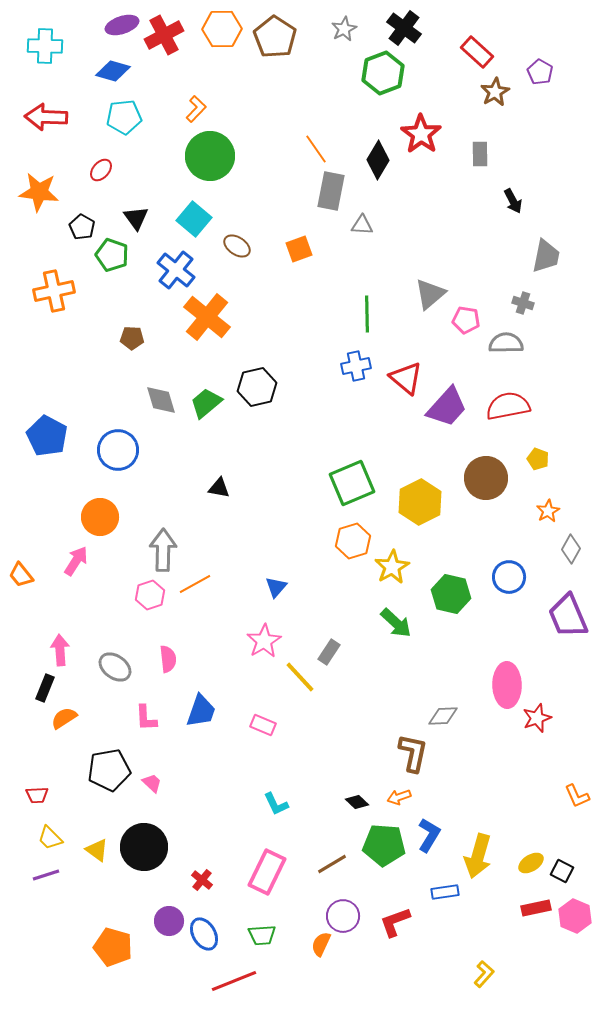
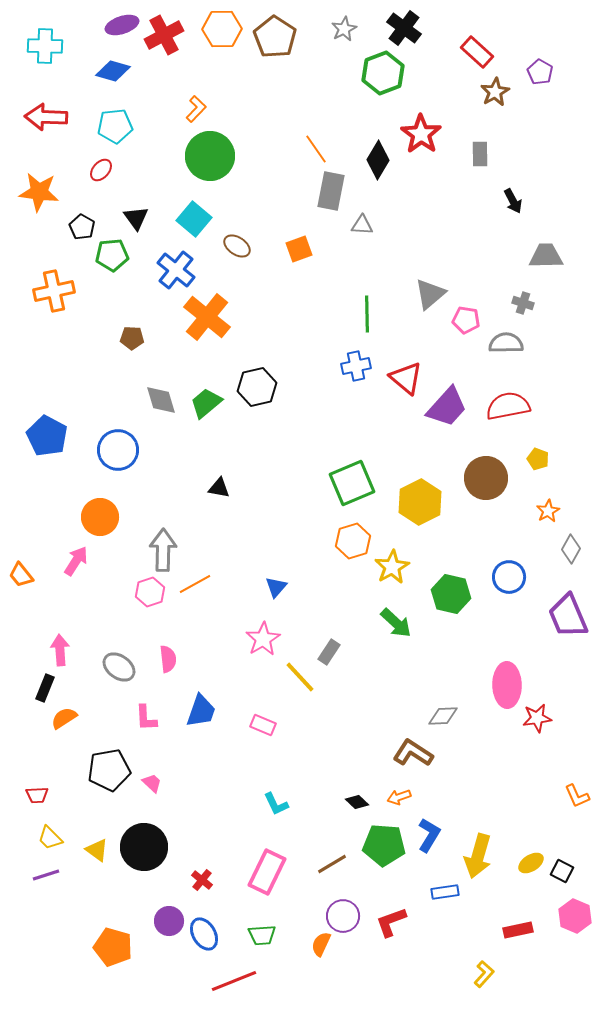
cyan pentagon at (124, 117): moved 9 px left, 9 px down
green pentagon at (112, 255): rotated 24 degrees counterclockwise
gray trapezoid at (546, 256): rotated 102 degrees counterclockwise
pink hexagon at (150, 595): moved 3 px up
pink star at (264, 641): moved 1 px left, 2 px up
gray ellipse at (115, 667): moved 4 px right
red star at (537, 718): rotated 12 degrees clockwise
brown L-shape at (413, 753): rotated 69 degrees counterclockwise
red rectangle at (536, 908): moved 18 px left, 22 px down
red L-shape at (395, 922): moved 4 px left
